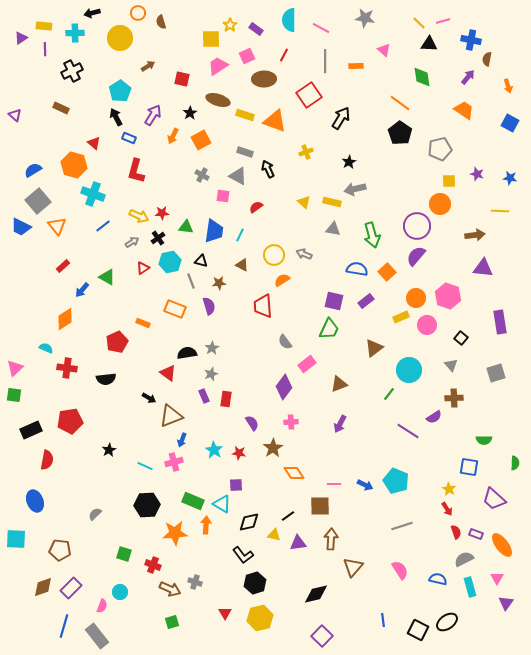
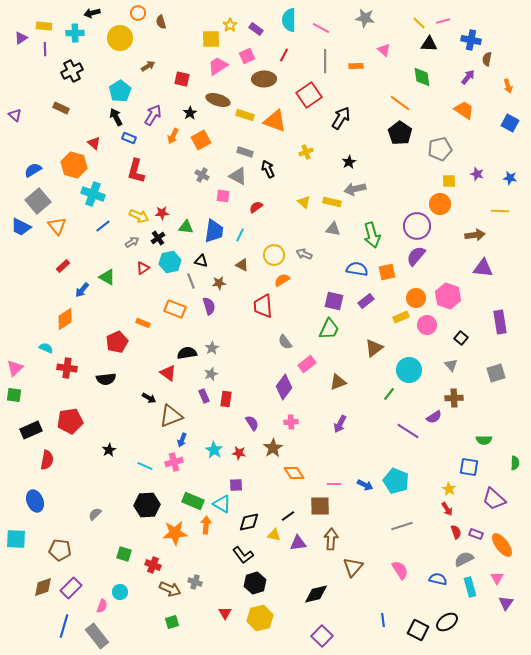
orange square at (387, 272): rotated 30 degrees clockwise
brown triangle at (339, 384): moved 1 px left, 2 px up
